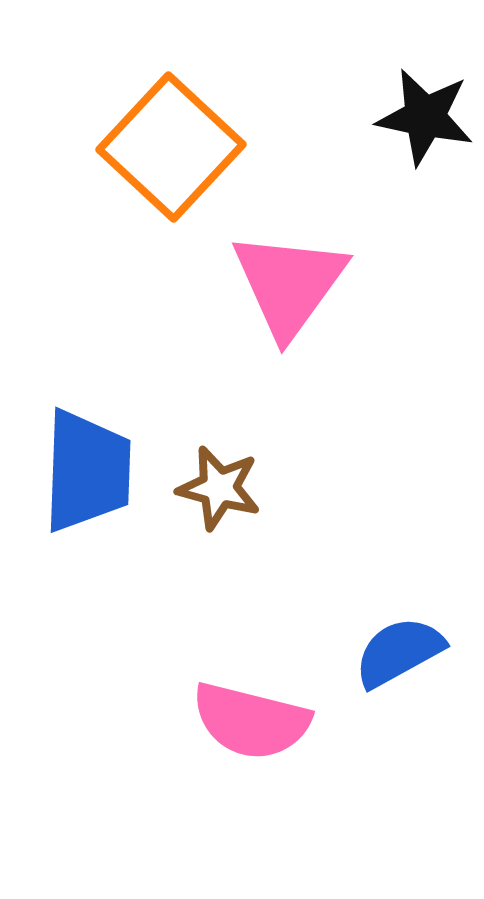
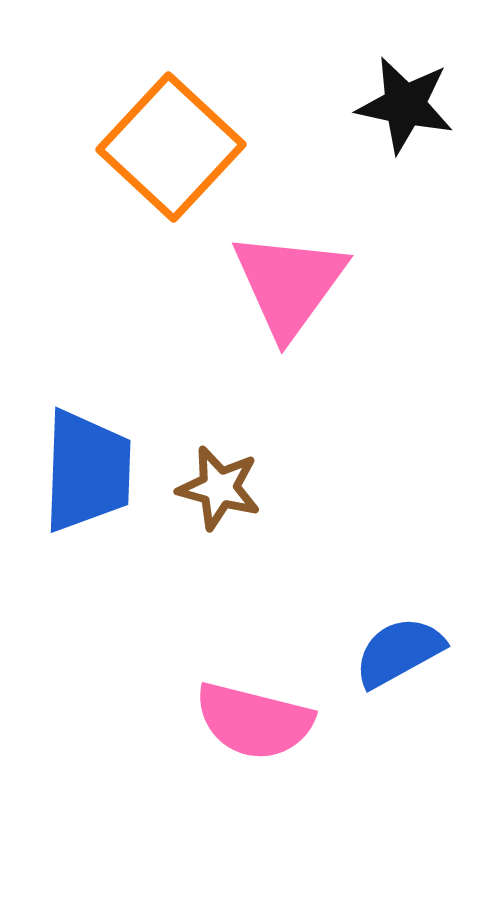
black star: moved 20 px left, 12 px up
pink semicircle: moved 3 px right
